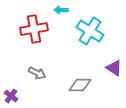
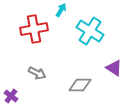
cyan arrow: rotated 120 degrees clockwise
